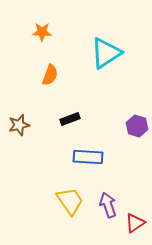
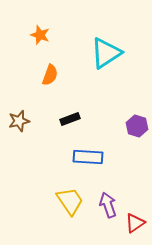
orange star: moved 2 px left, 3 px down; rotated 18 degrees clockwise
brown star: moved 4 px up
